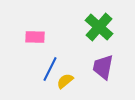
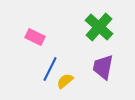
pink rectangle: rotated 24 degrees clockwise
